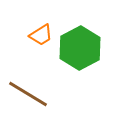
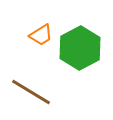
brown line: moved 3 px right, 2 px up
